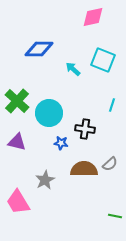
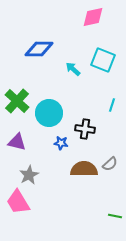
gray star: moved 16 px left, 5 px up
